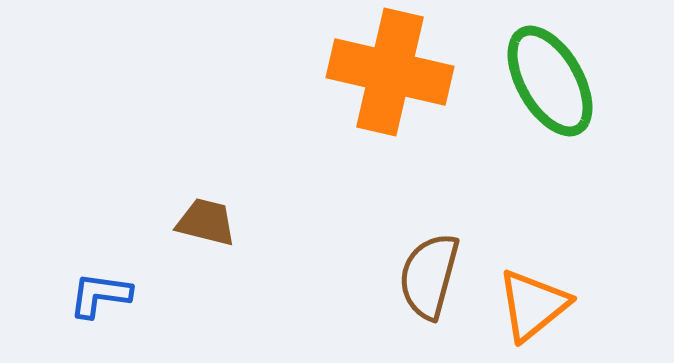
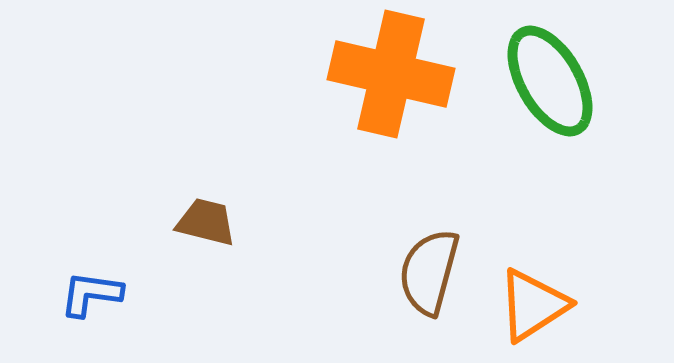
orange cross: moved 1 px right, 2 px down
brown semicircle: moved 4 px up
blue L-shape: moved 9 px left, 1 px up
orange triangle: rotated 6 degrees clockwise
